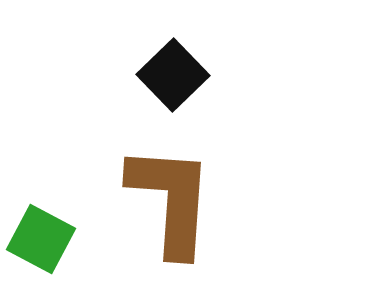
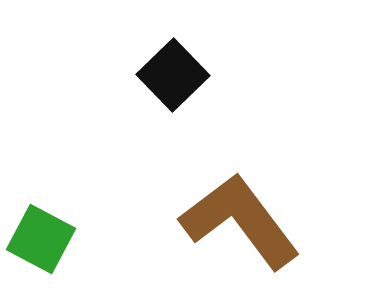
brown L-shape: moved 69 px right, 21 px down; rotated 41 degrees counterclockwise
